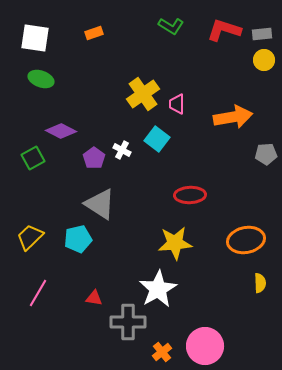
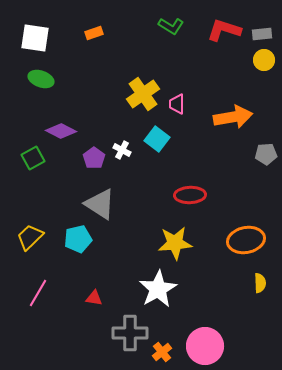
gray cross: moved 2 px right, 11 px down
